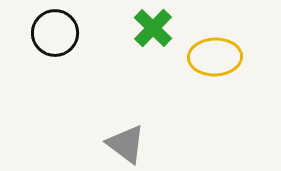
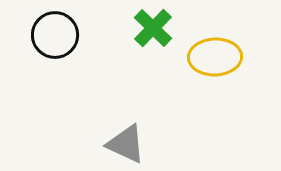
black circle: moved 2 px down
gray triangle: rotated 12 degrees counterclockwise
